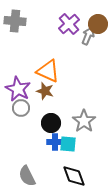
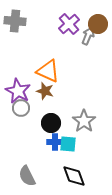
purple star: moved 2 px down
